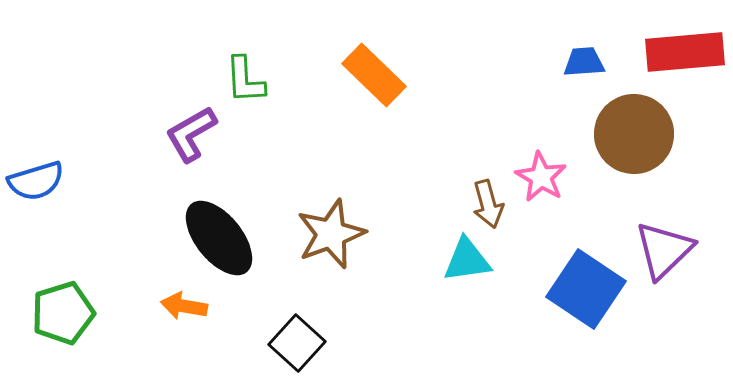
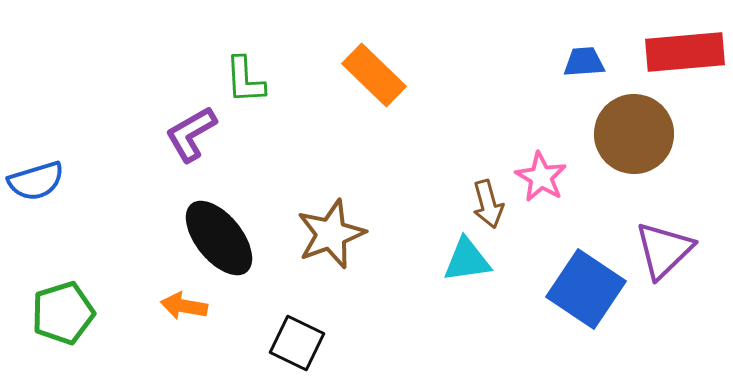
black square: rotated 16 degrees counterclockwise
